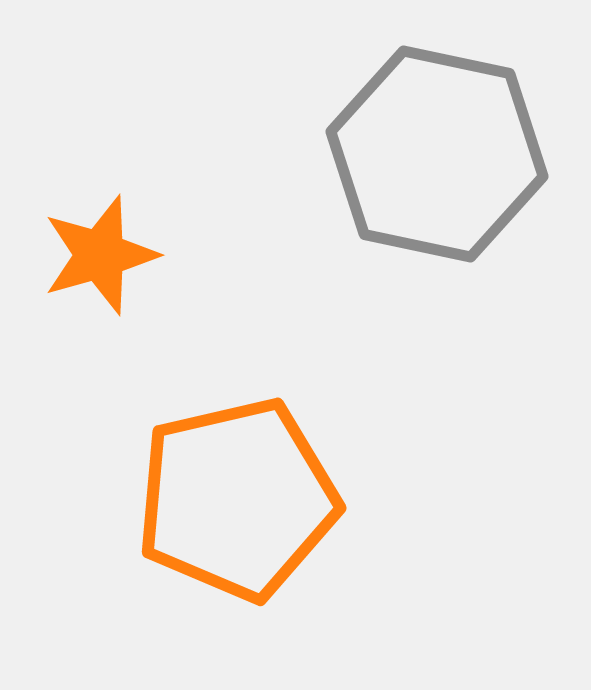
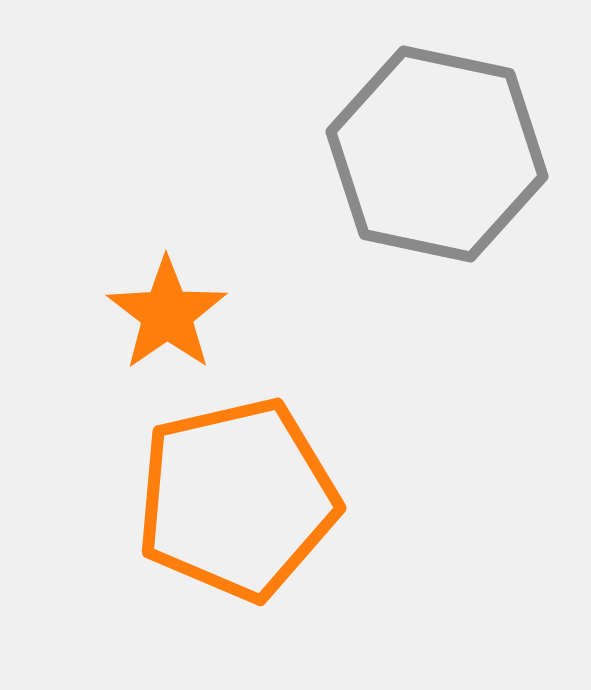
orange star: moved 67 px right, 59 px down; rotated 19 degrees counterclockwise
